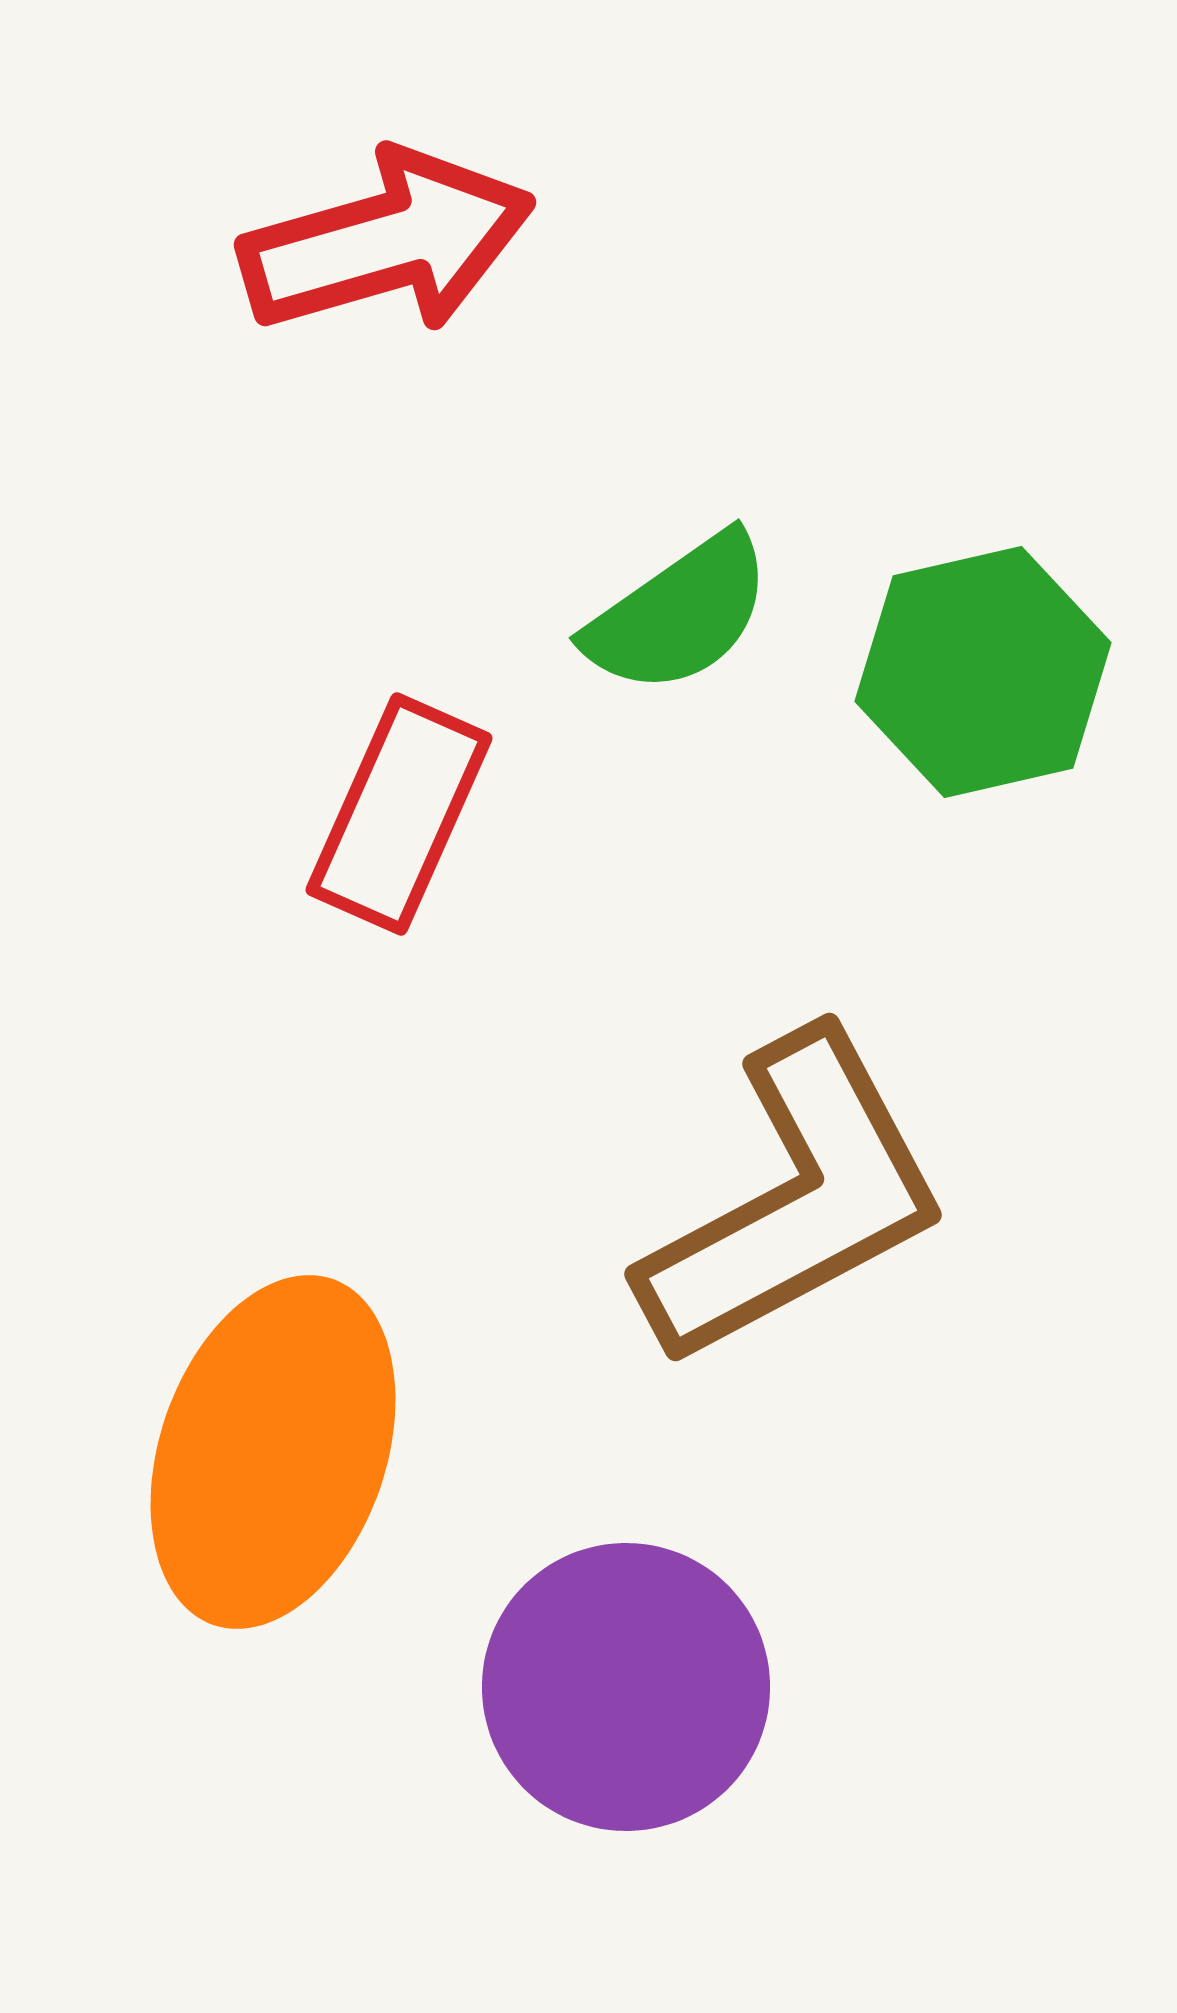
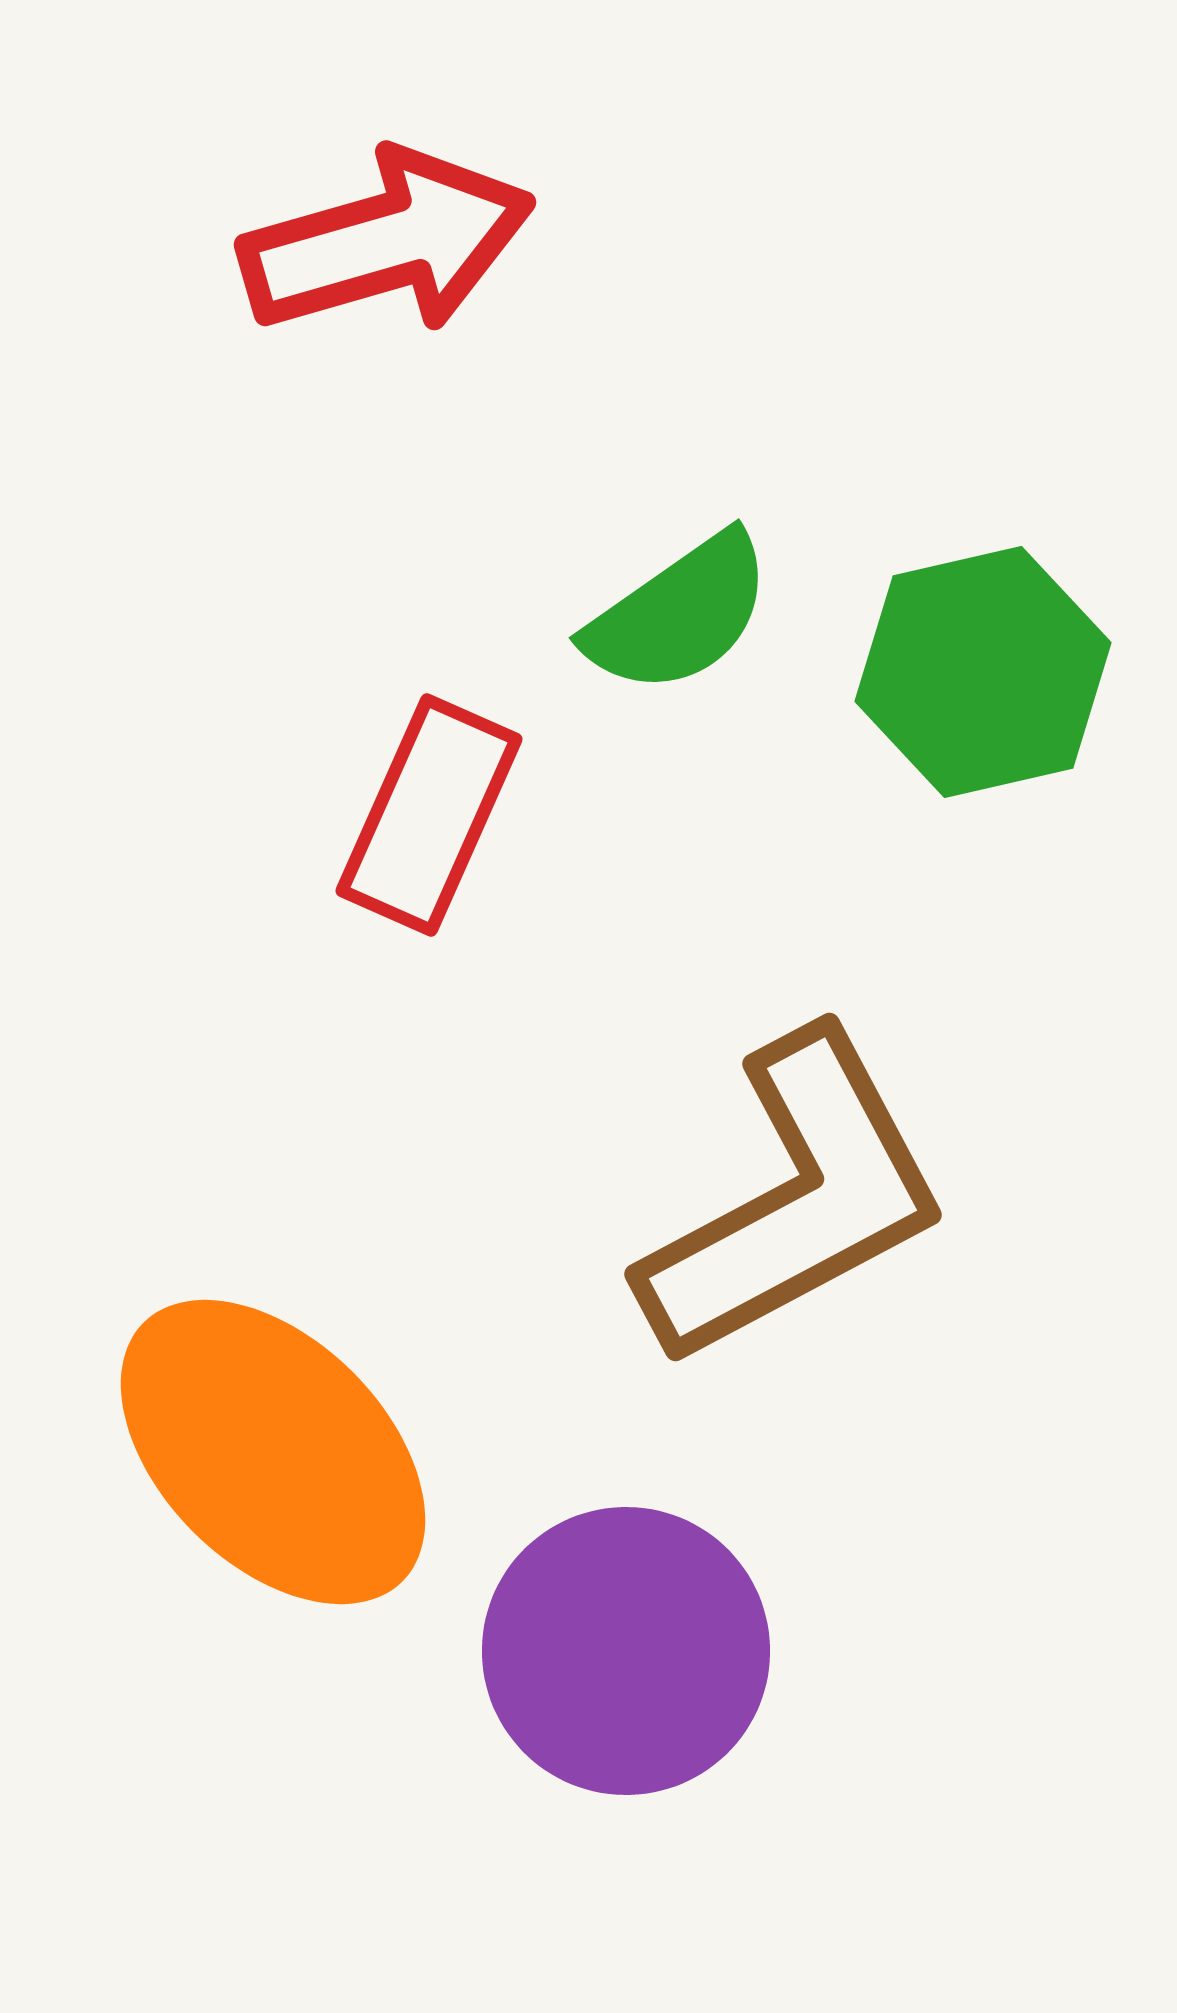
red rectangle: moved 30 px right, 1 px down
orange ellipse: rotated 64 degrees counterclockwise
purple circle: moved 36 px up
